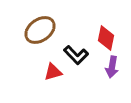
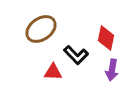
brown ellipse: moved 1 px right, 1 px up
purple arrow: moved 3 px down
red triangle: rotated 18 degrees clockwise
